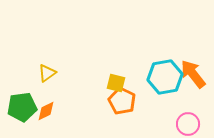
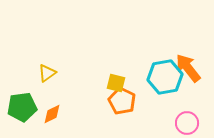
orange arrow: moved 5 px left, 6 px up
orange diamond: moved 6 px right, 3 px down
pink circle: moved 1 px left, 1 px up
